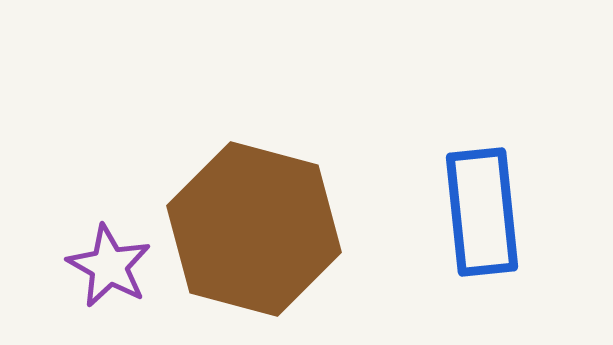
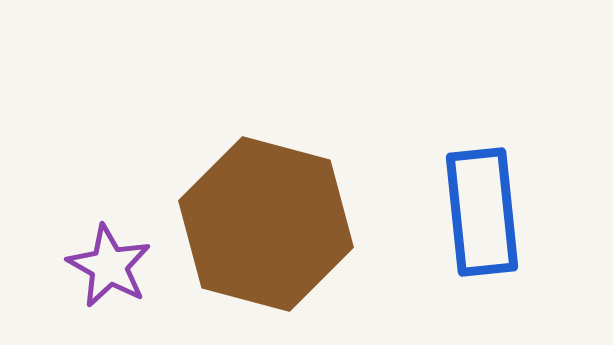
brown hexagon: moved 12 px right, 5 px up
